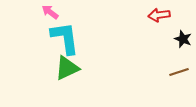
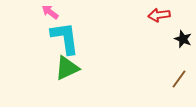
brown line: moved 7 px down; rotated 36 degrees counterclockwise
